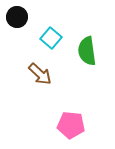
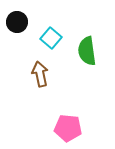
black circle: moved 5 px down
brown arrow: rotated 145 degrees counterclockwise
pink pentagon: moved 3 px left, 3 px down
